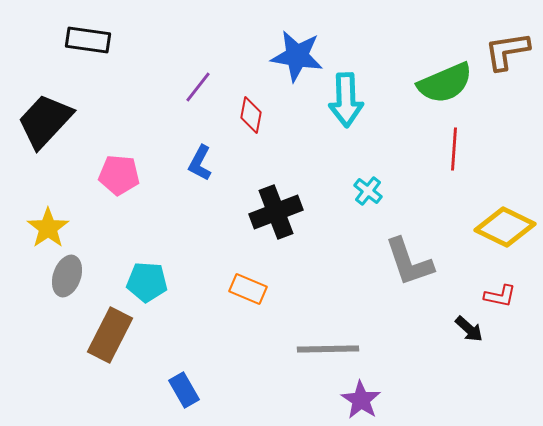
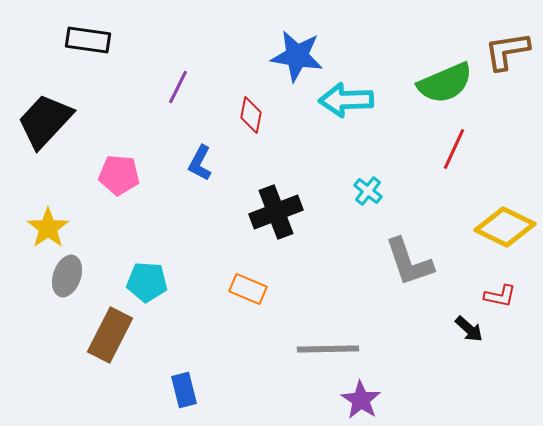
purple line: moved 20 px left; rotated 12 degrees counterclockwise
cyan arrow: rotated 90 degrees clockwise
red line: rotated 21 degrees clockwise
blue rectangle: rotated 16 degrees clockwise
